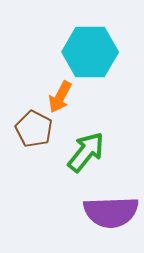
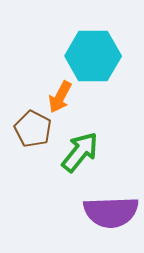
cyan hexagon: moved 3 px right, 4 px down
brown pentagon: moved 1 px left
green arrow: moved 6 px left
